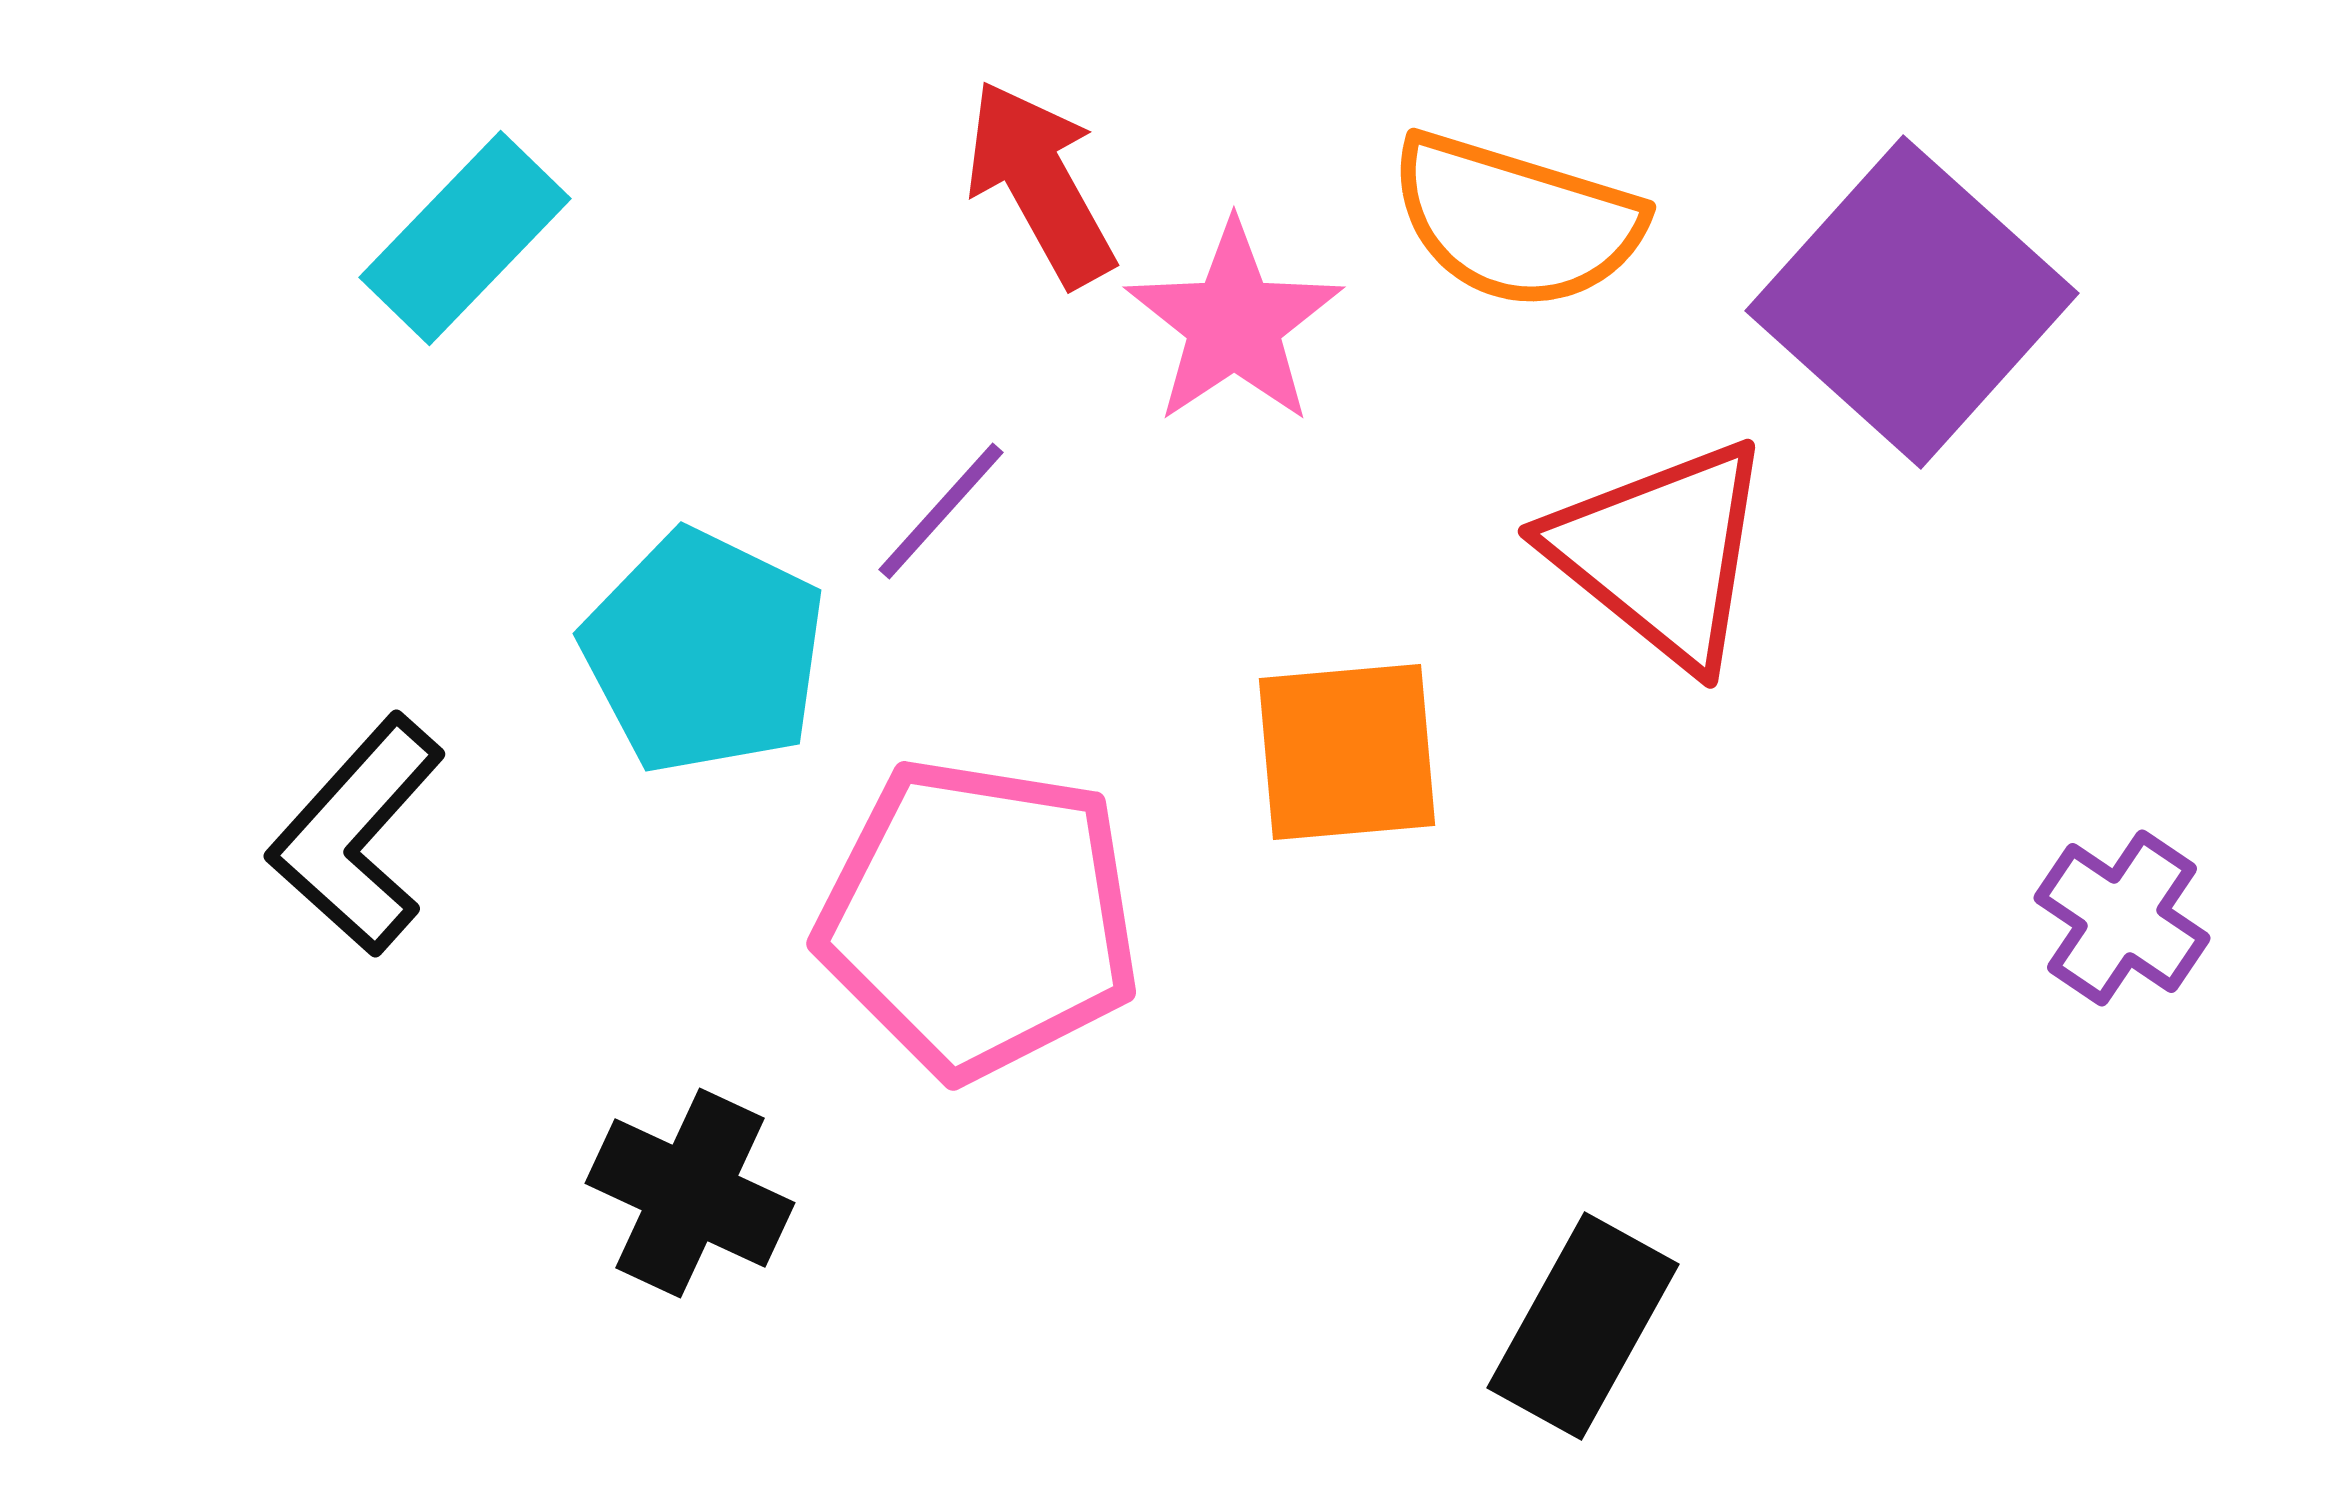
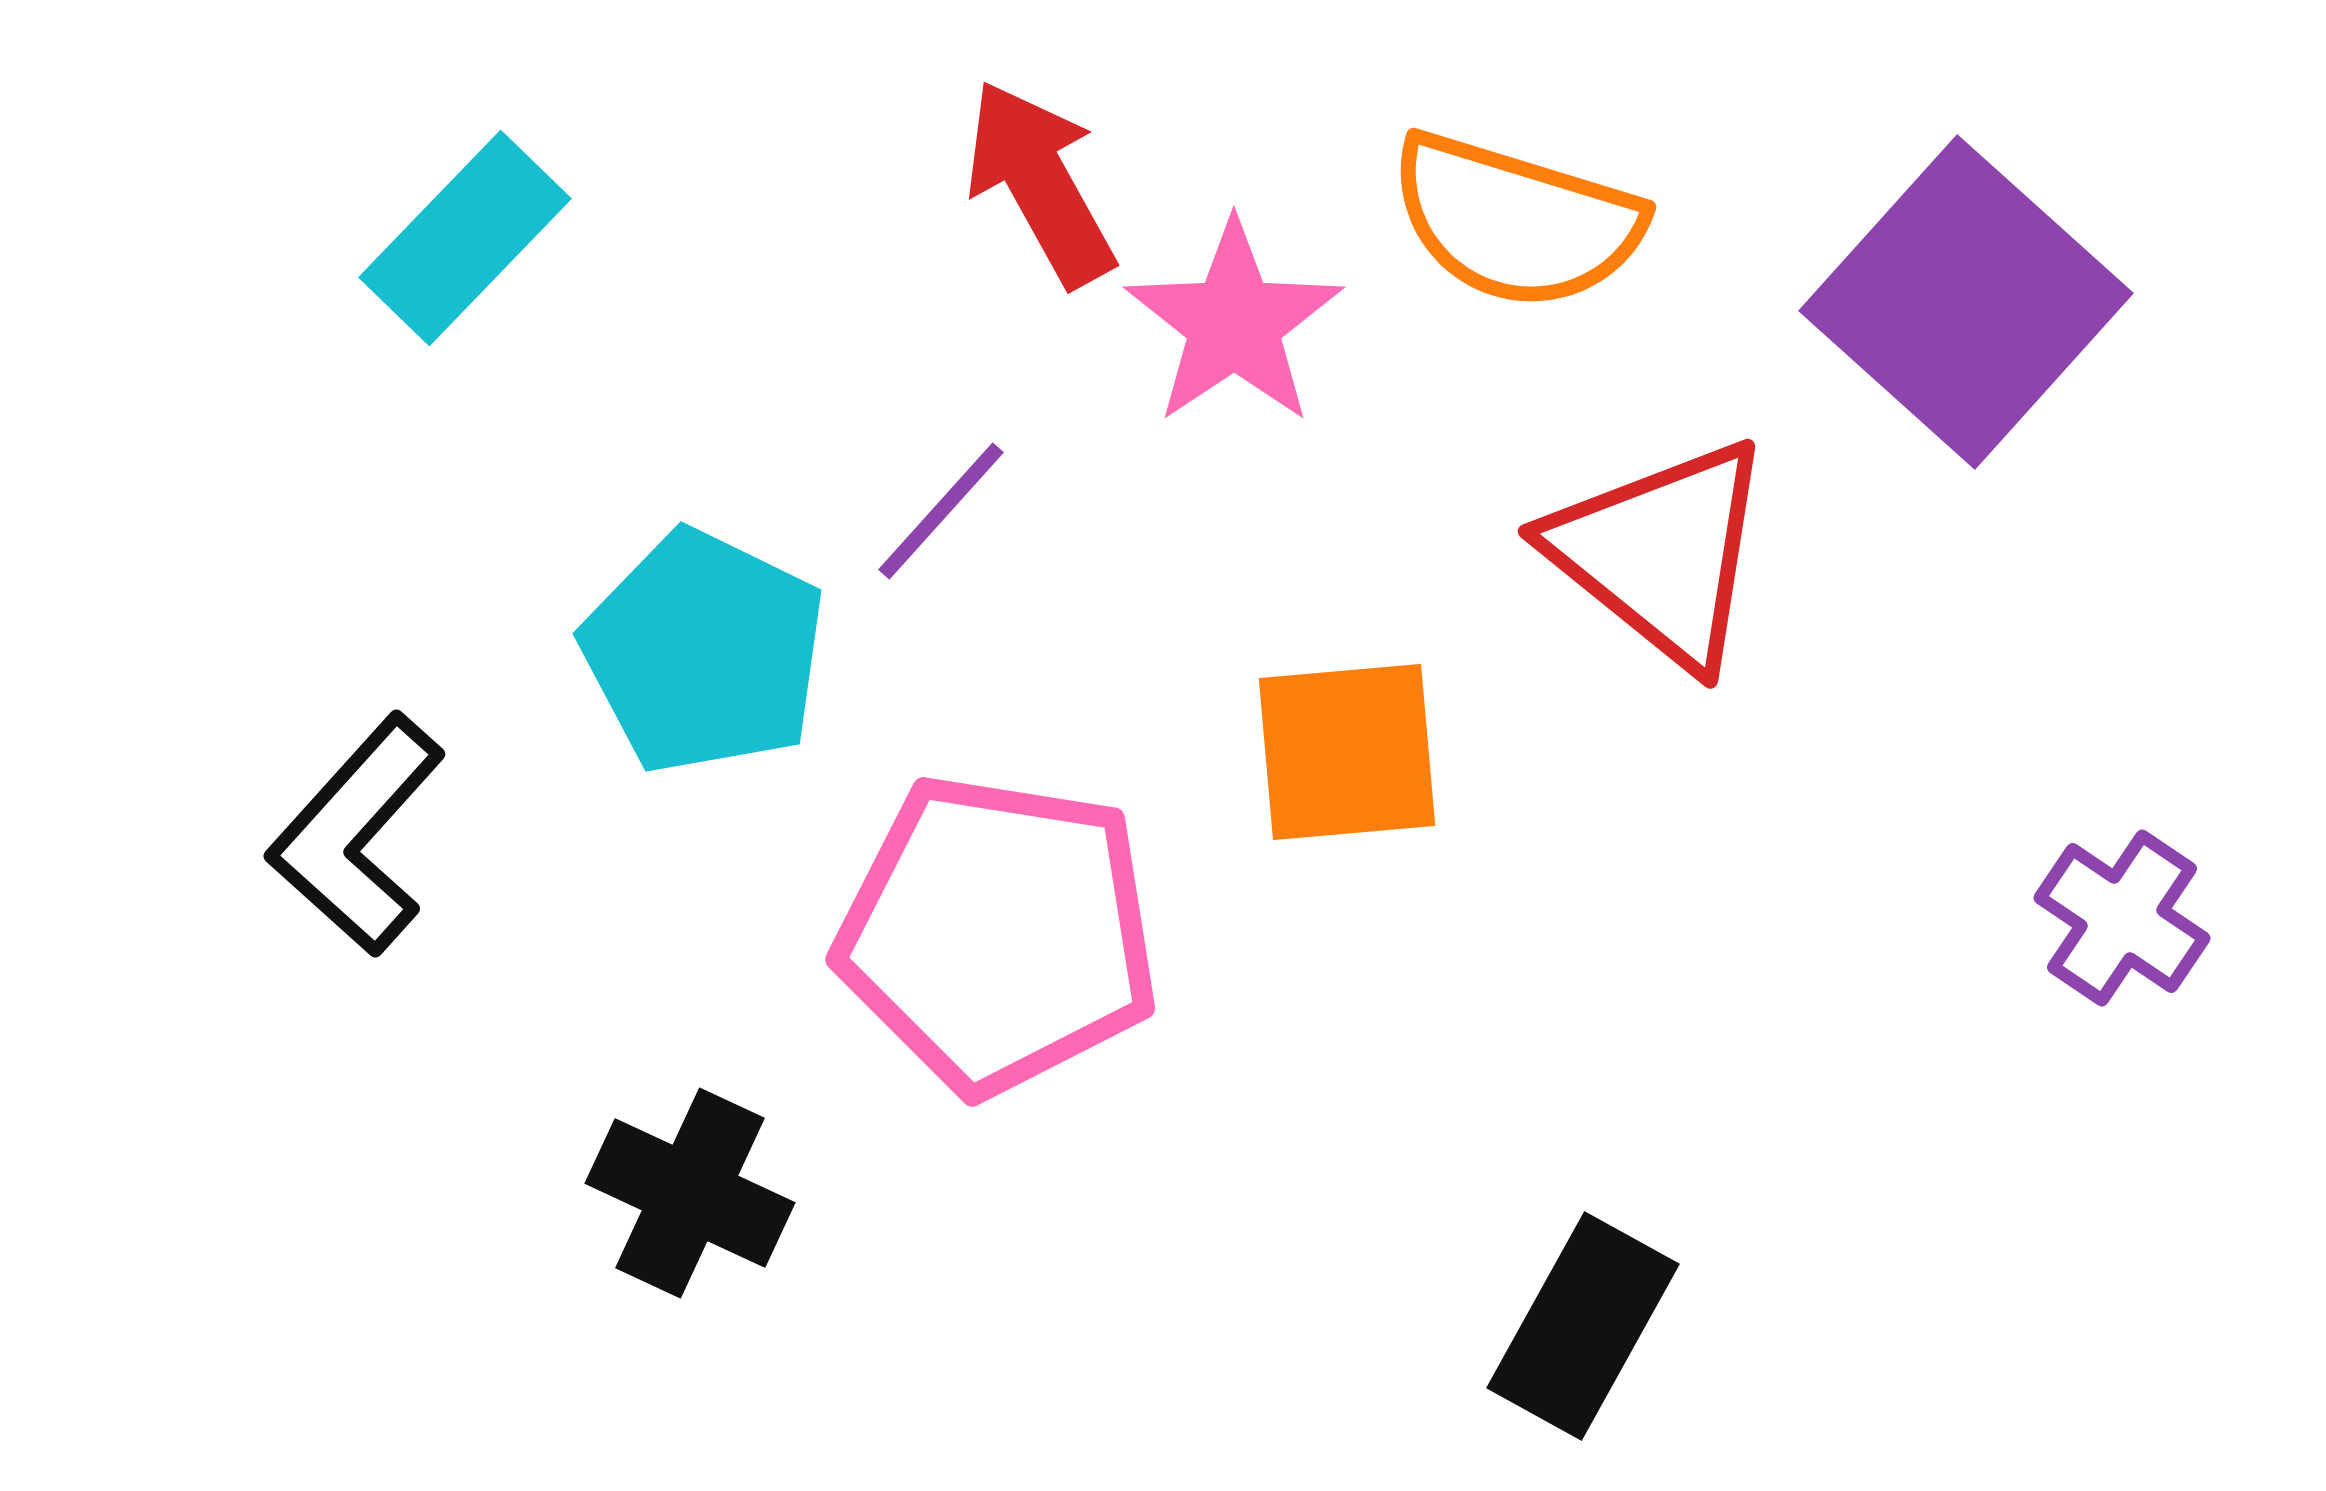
purple square: moved 54 px right
pink pentagon: moved 19 px right, 16 px down
